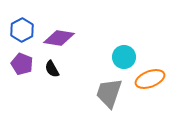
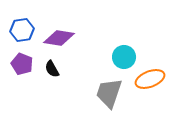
blue hexagon: rotated 20 degrees clockwise
